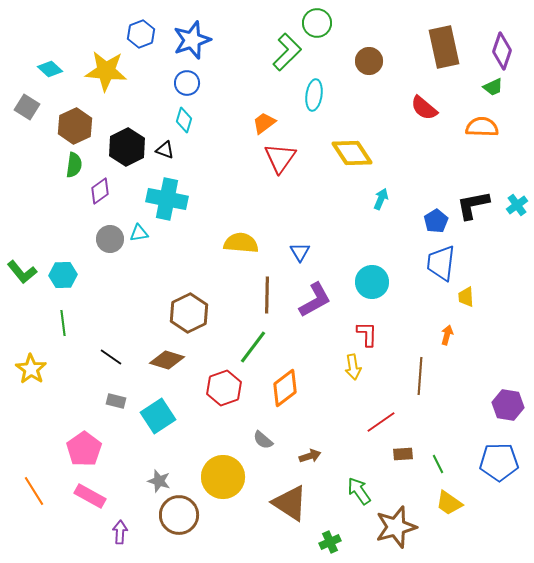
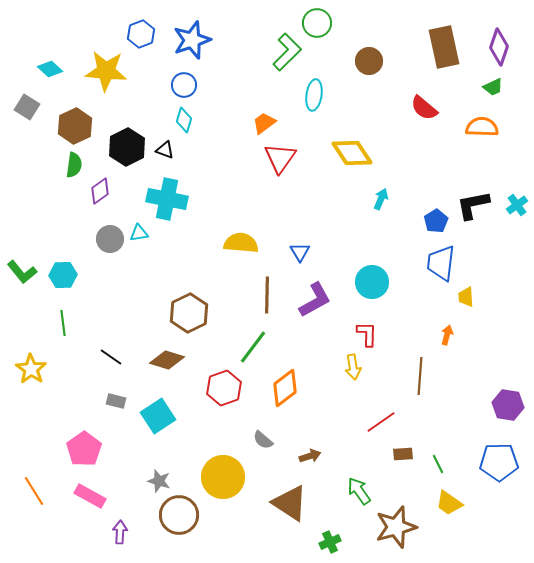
purple diamond at (502, 51): moved 3 px left, 4 px up
blue circle at (187, 83): moved 3 px left, 2 px down
